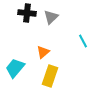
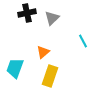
black cross: rotated 18 degrees counterclockwise
gray triangle: moved 1 px right, 1 px down
cyan trapezoid: rotated 20 degrees counterclockwise
